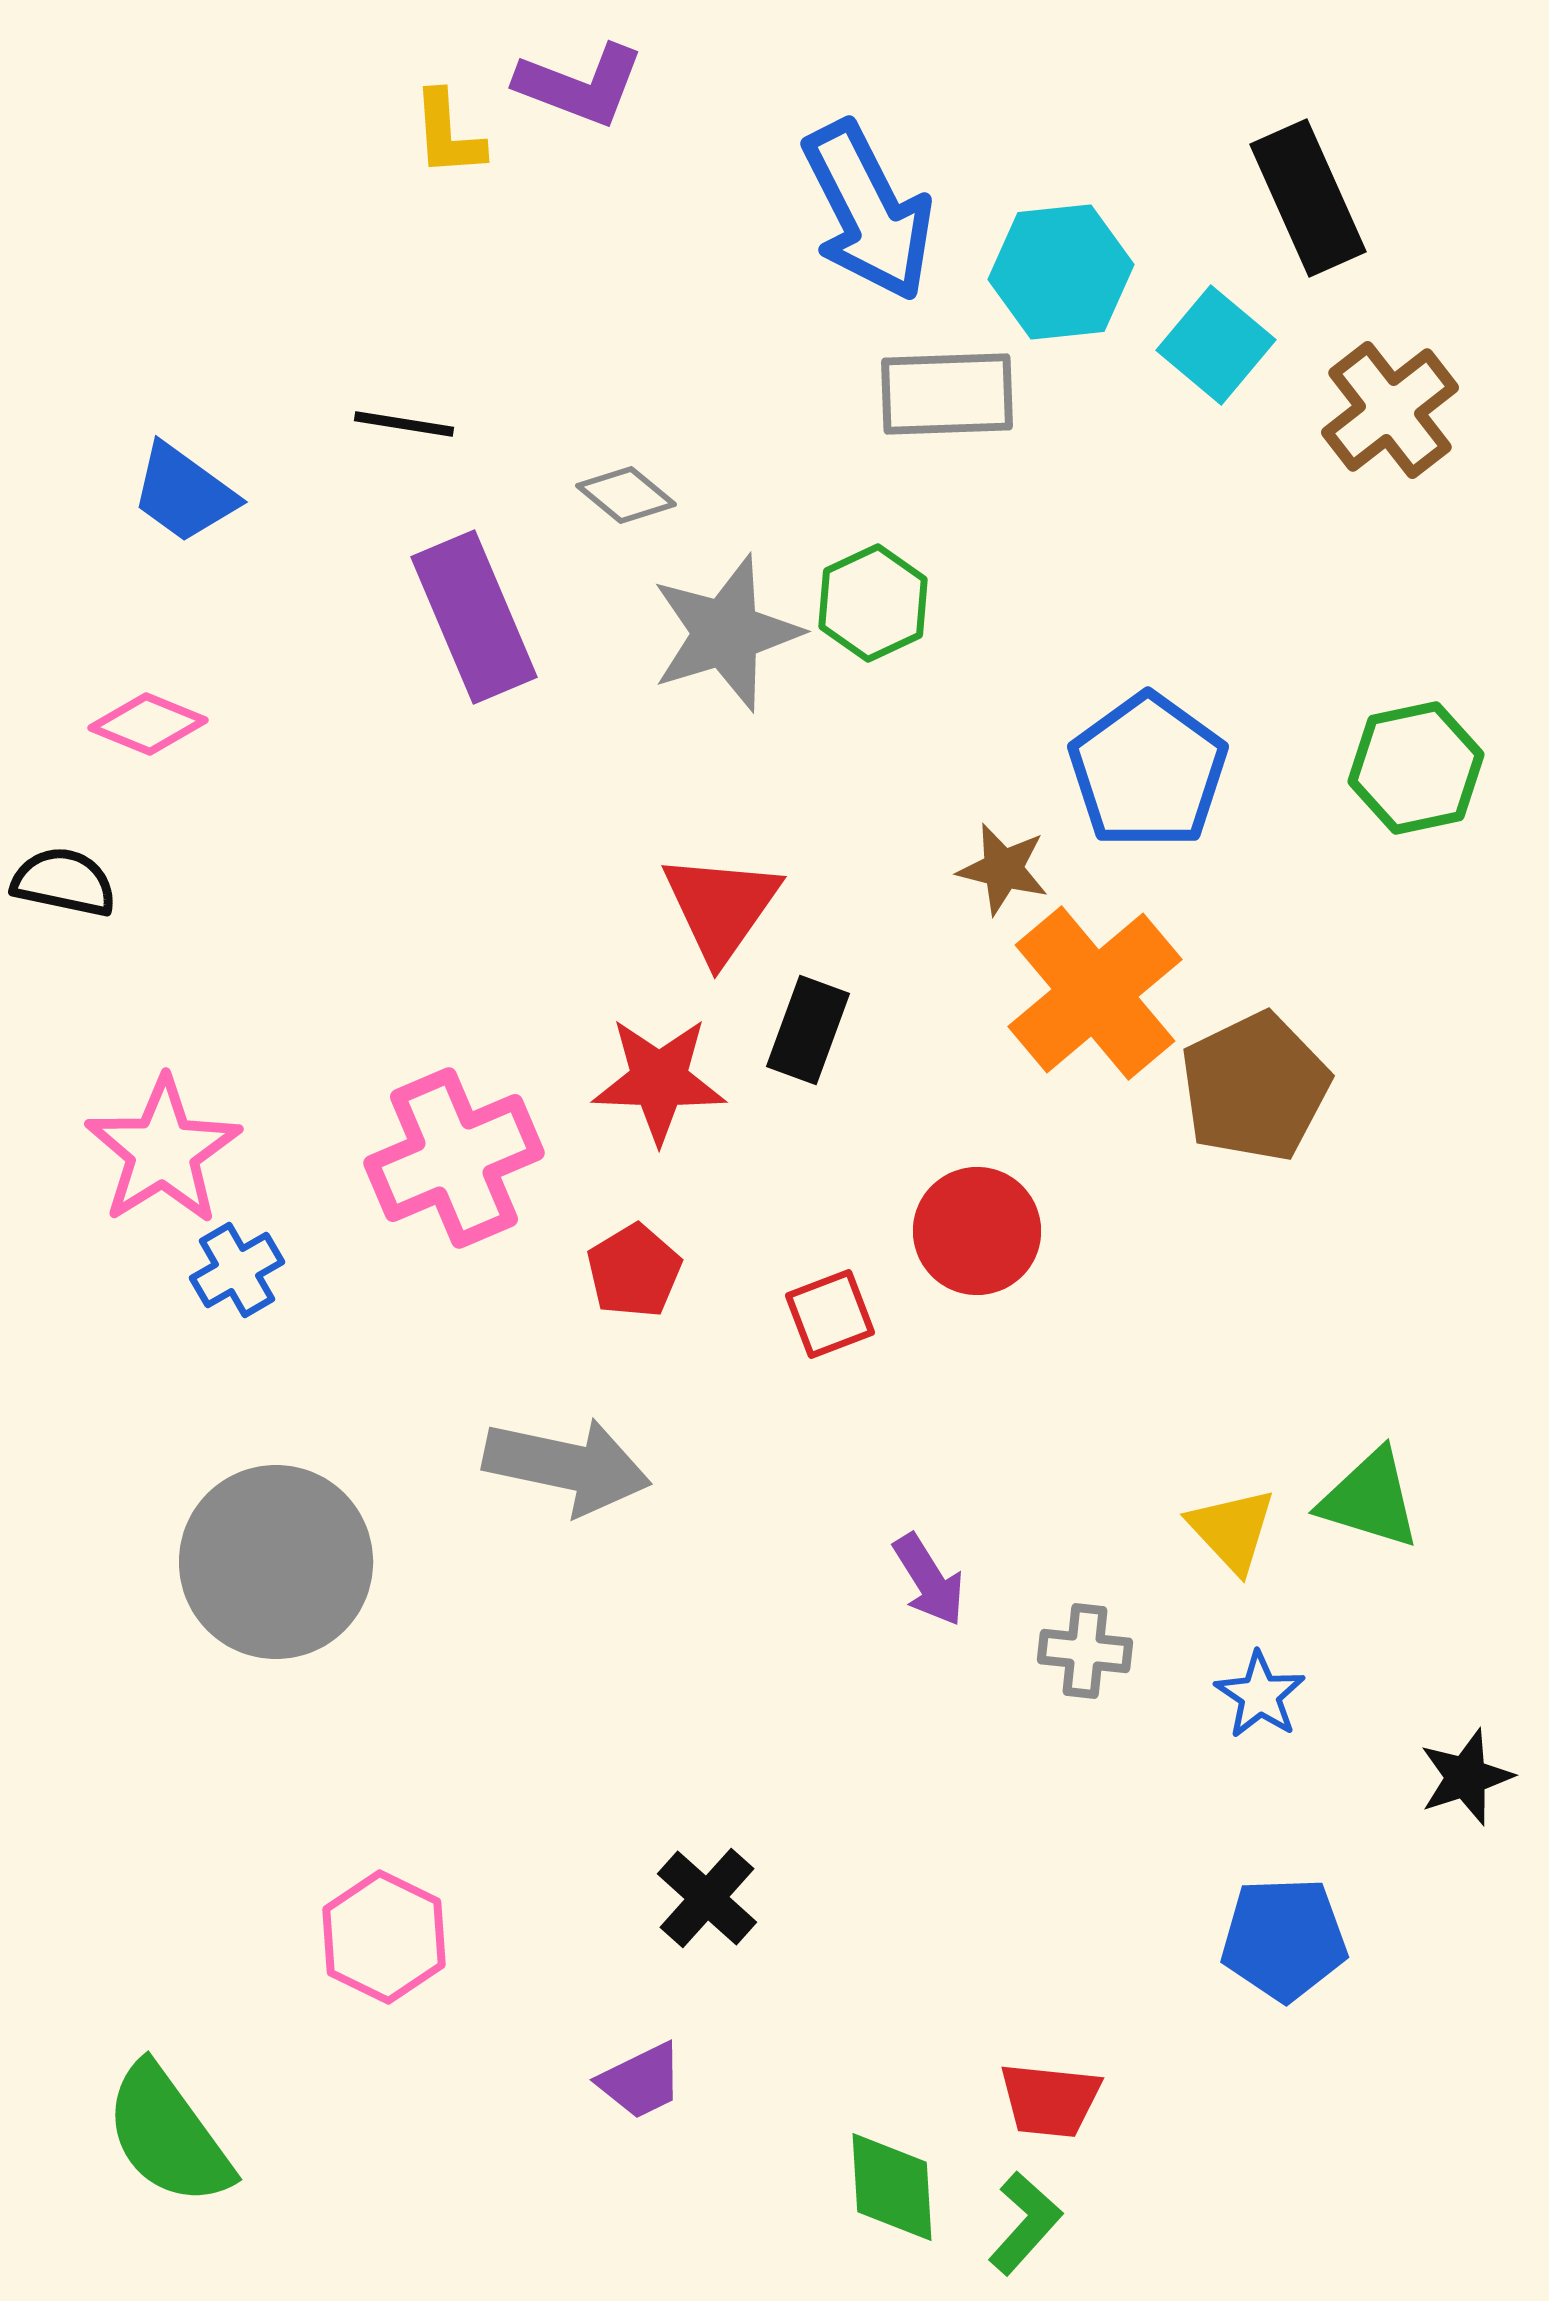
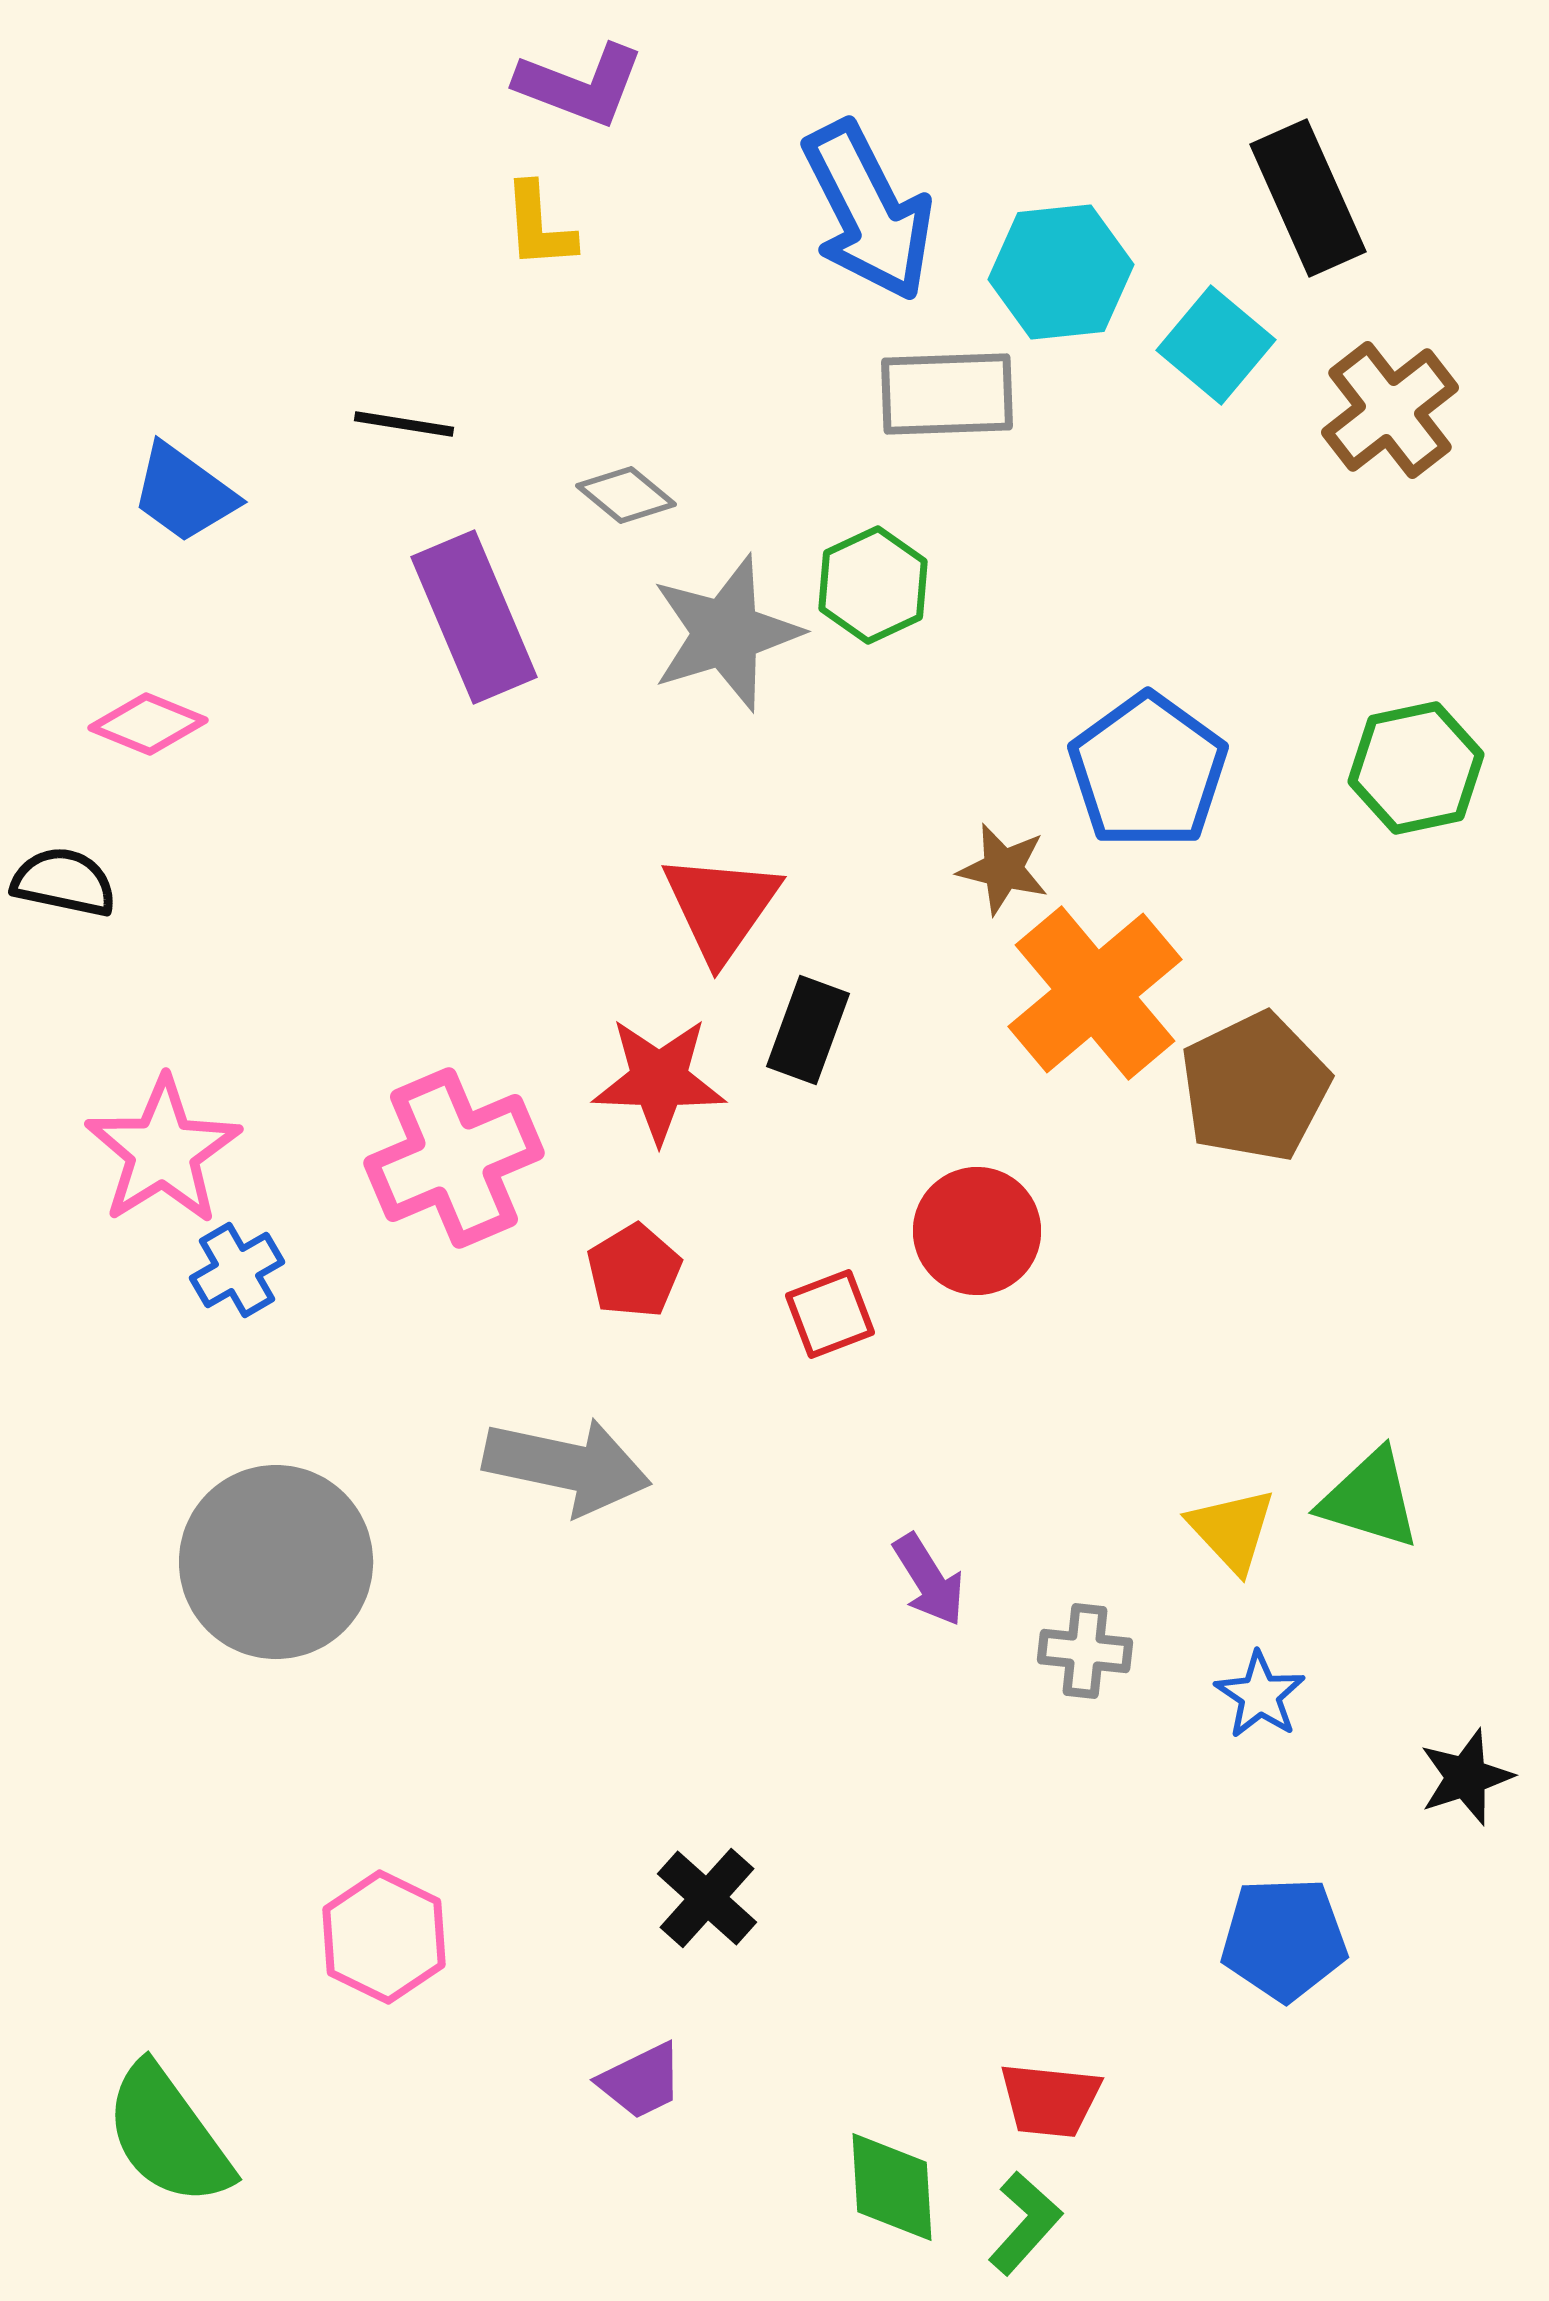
yellow L-shape at (448, 134): moved 91 px right, 92 px down
green hexagon at (873, 603): moved 18 px up
